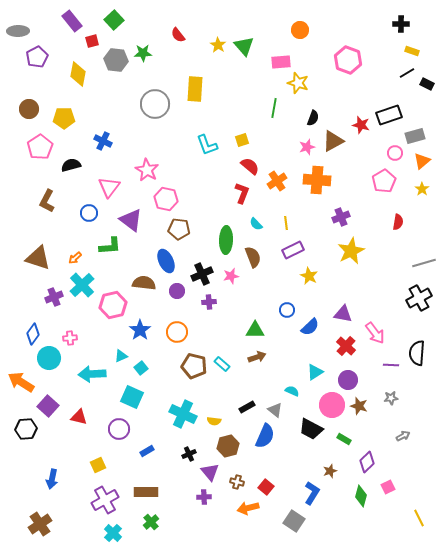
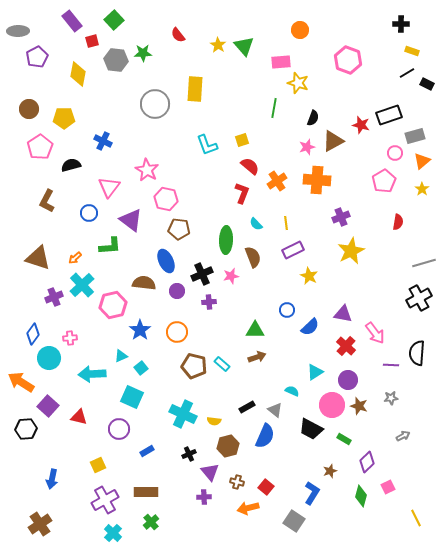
yellow line at (419, 518): moved 3 px left
